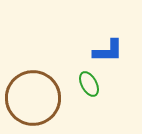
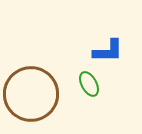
brown circle: moved 2 px left, 4 px up
